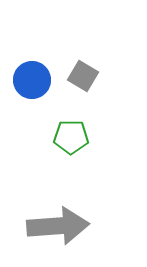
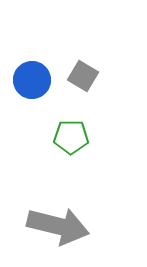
gray arrow: rotated 18 degrees clockwise
